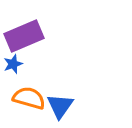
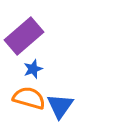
purple rectangle: rotated 18 degrees counterclockwise
blue star: moved 20 px right, 5 px down
